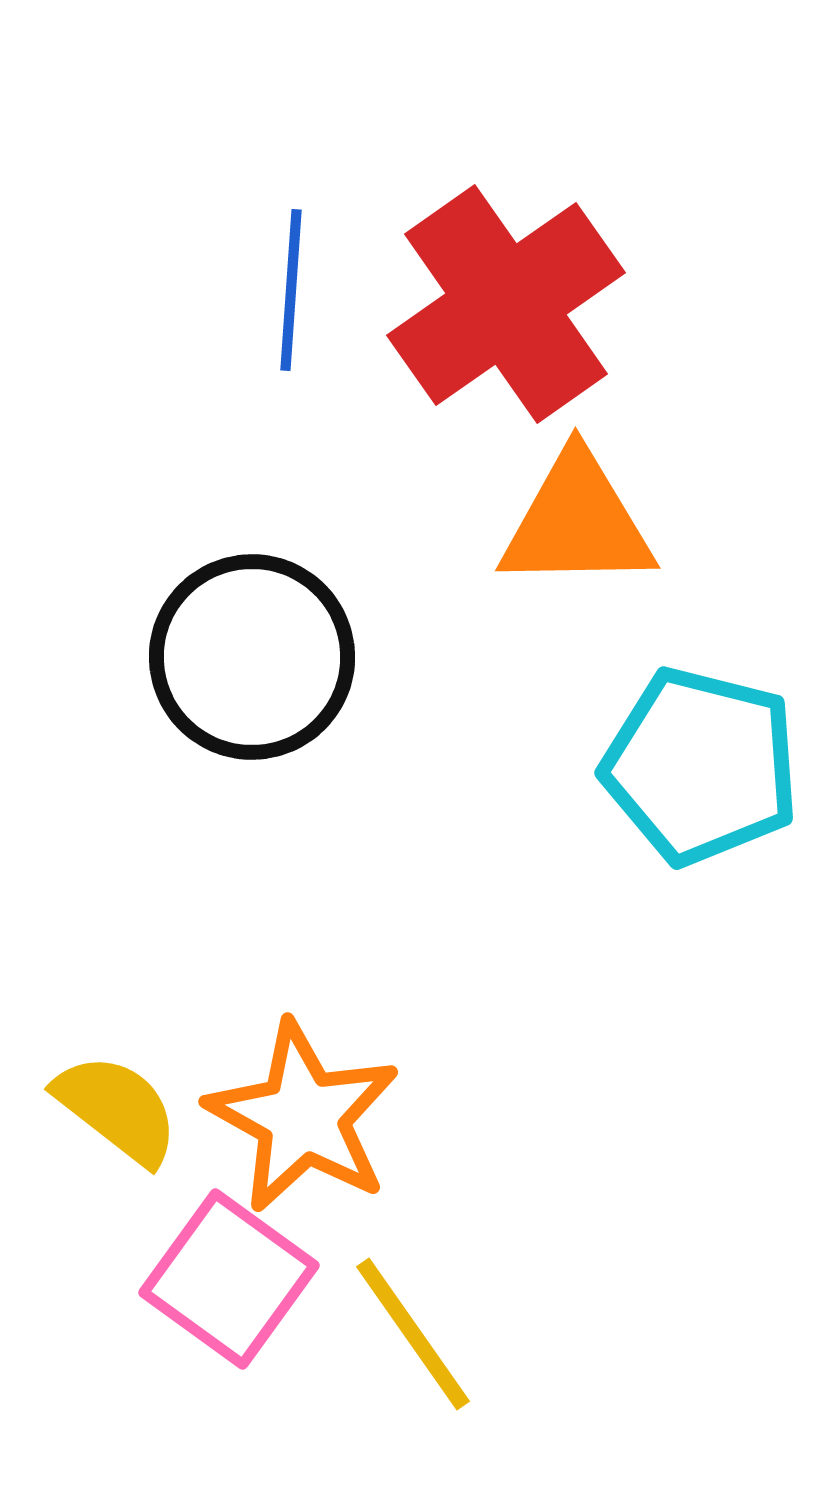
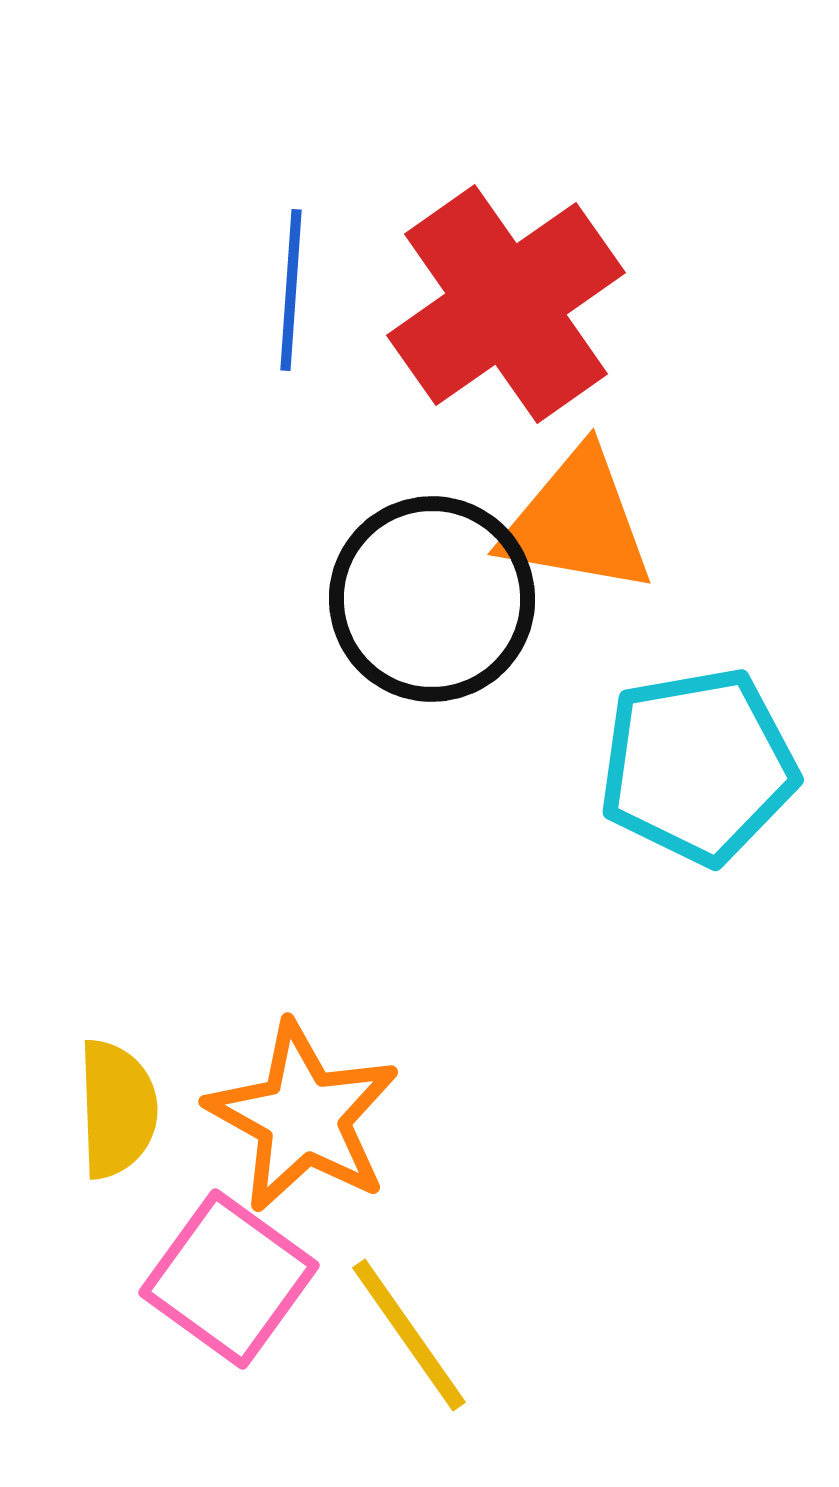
orange triangle: rotated 11 degrees clockwise
black circle: moved 180 px right, 58 px up
cyan pentagon: moved 3 px left; rotated 24 degrees counterclockwise
yellow semicircle: rotated 50 degrees clockwise
yellow line: moved 4 px left, 1 px down
